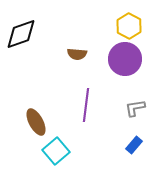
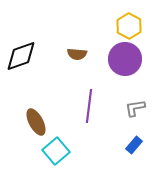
black diamond: moved 22 px down
purple line: moved 3 px right, 1 px down
